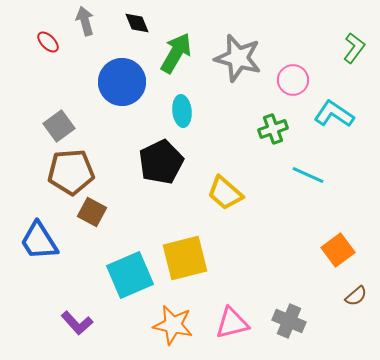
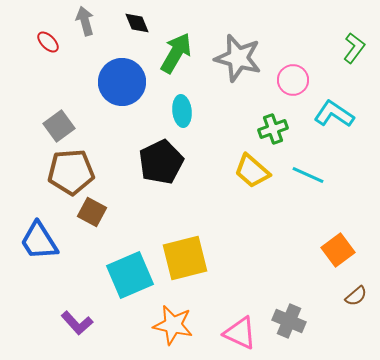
yellow trapezoid: moved 27 px right, 22 px up
pink triangle: moved 8 px right, 10 px down; rotated 39 degrees clockwise
